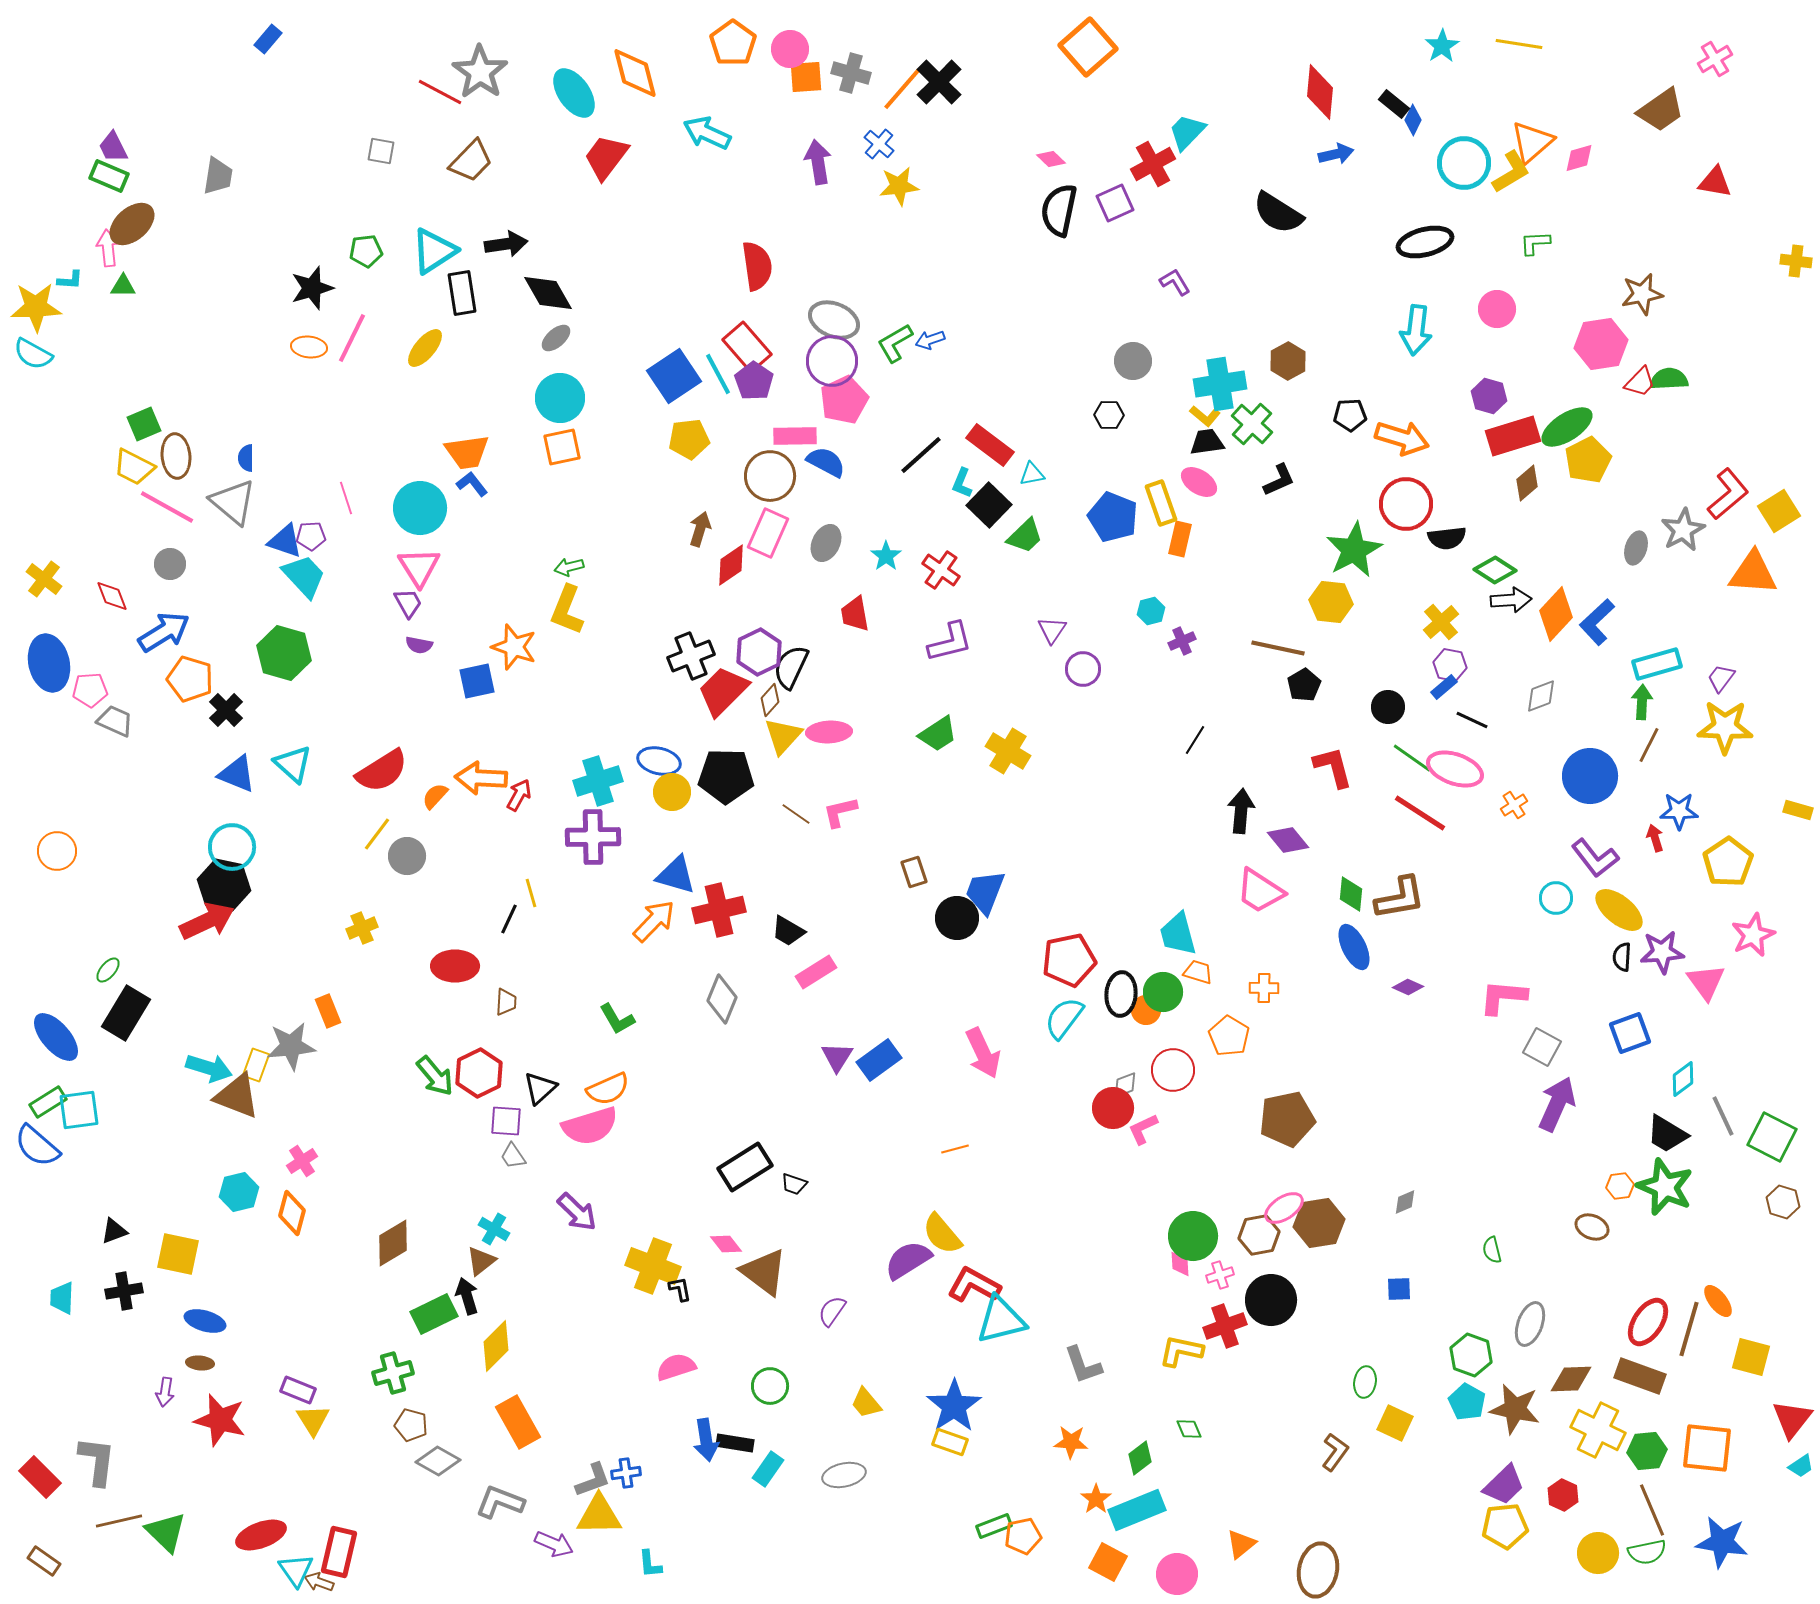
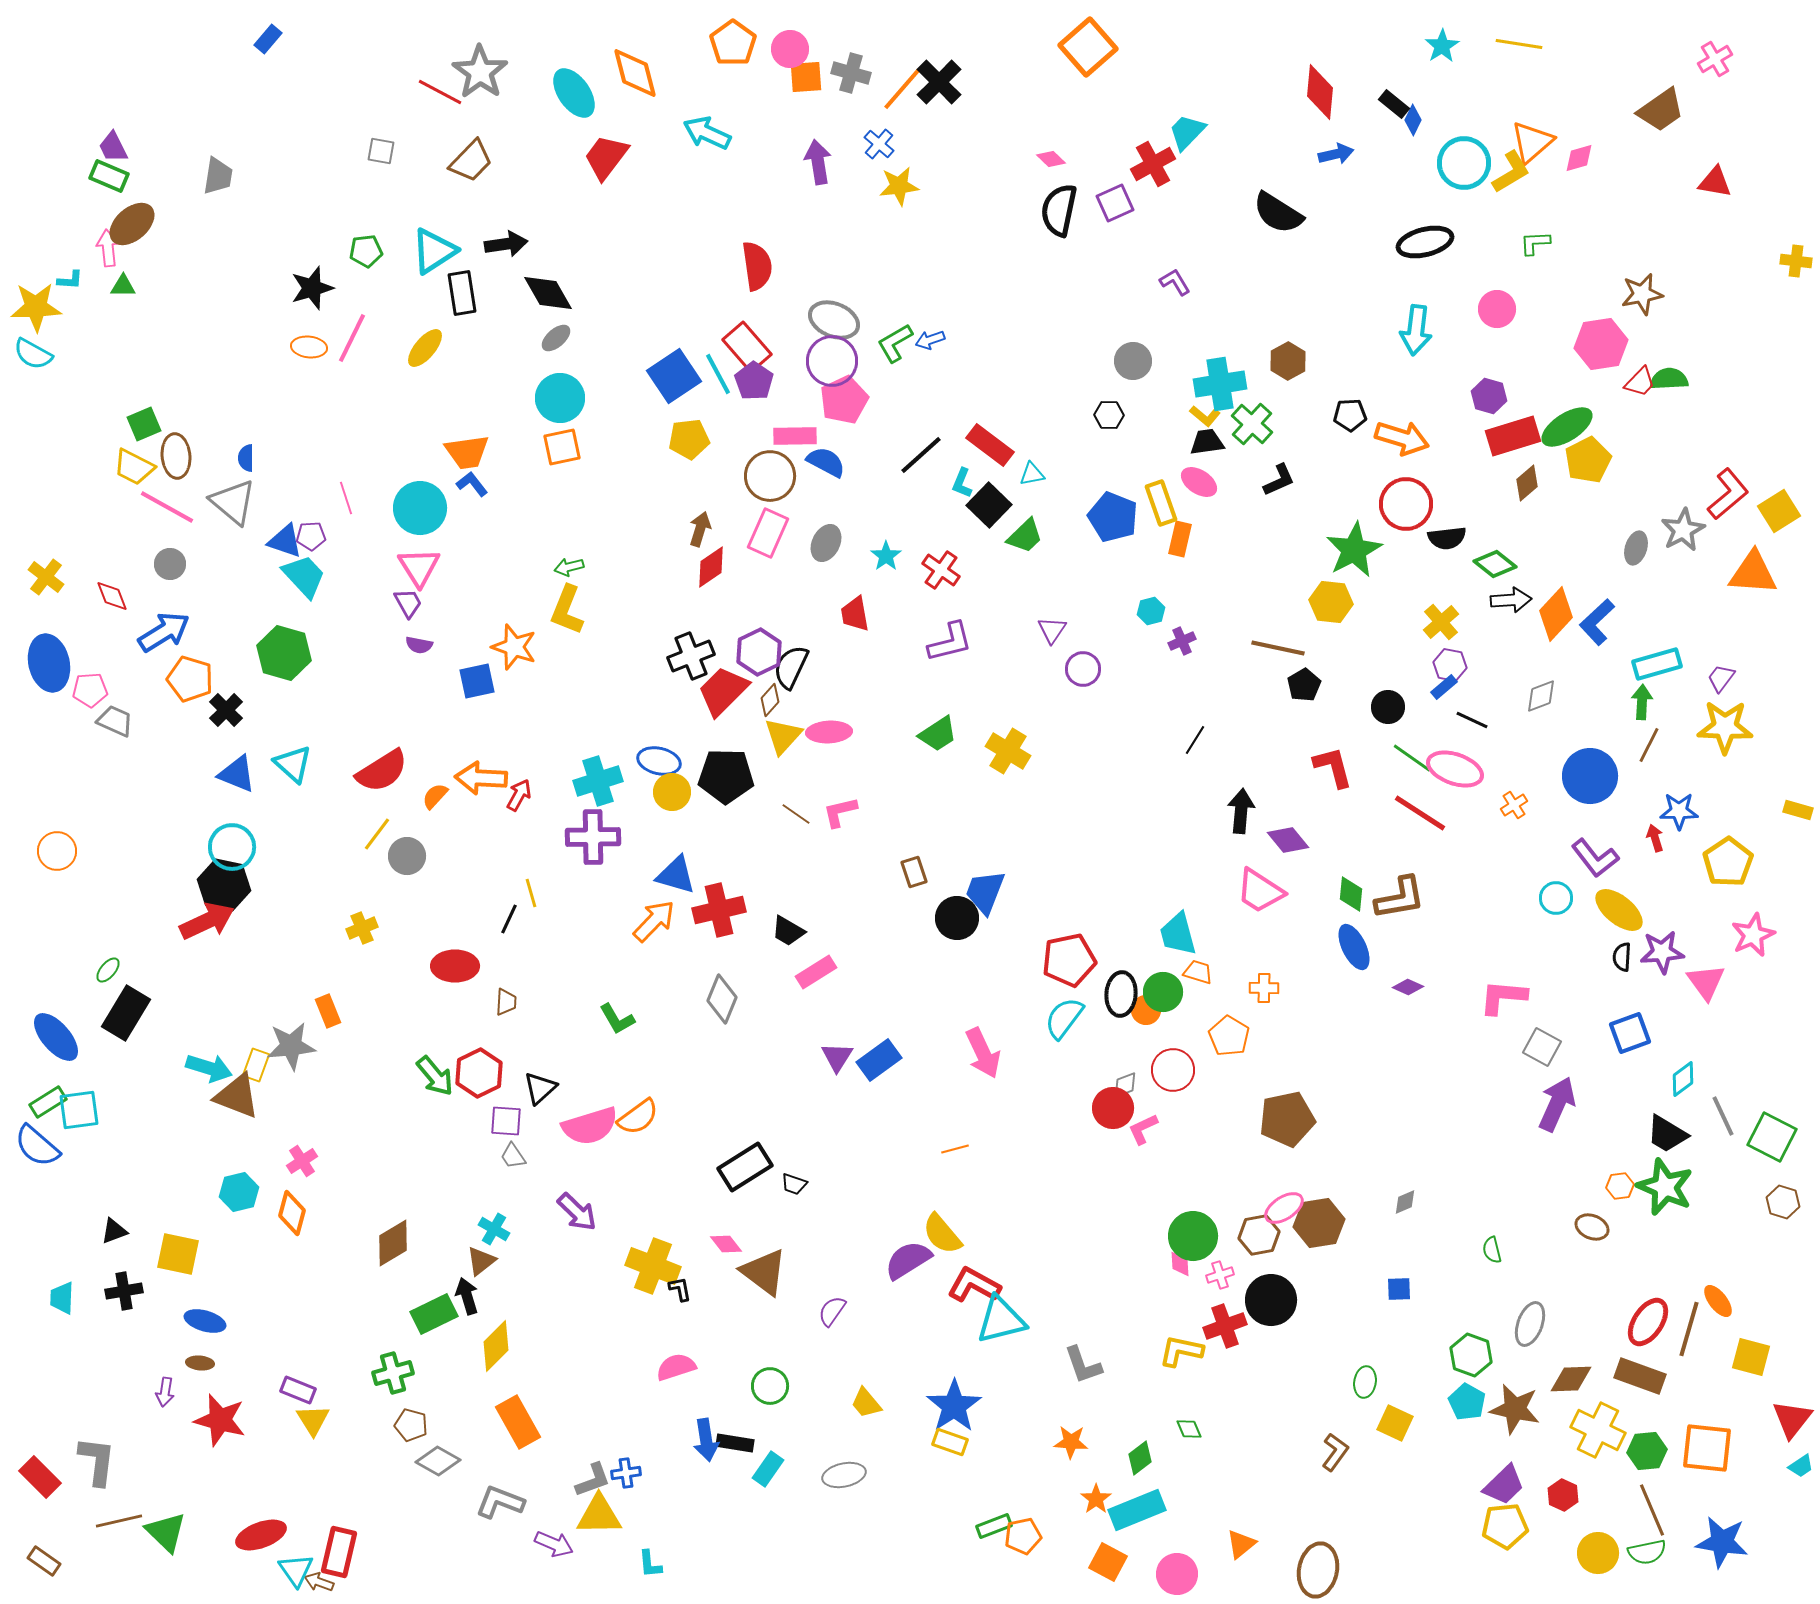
red diamond at (731, 565): moved 20 px left, 2 px down
green diamond at (1495, 570): moved 6 px up; rotated 6 degrees clockwise
yellow cross at (44, 579): moved 2 px right, 2 px up
orange semicircle at (608, 1089): moved 30 px right, 28 px down; rotated 12 degrees counterclockwise
